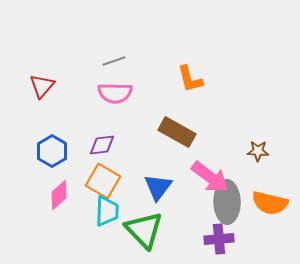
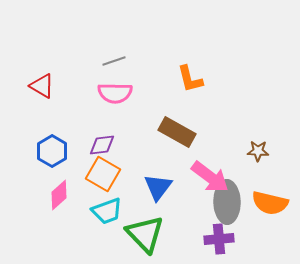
red triangle: rotated 40 degrees counterclockwise
orange square: moved 7 px up
cyan trapezoid: rotated 68 degrees clockwise
green triangle: moved 1 px right, 4 px down
